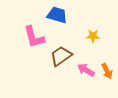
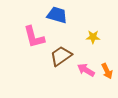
yellow star: moved 1 px down
